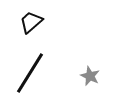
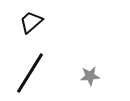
gray star: rotated 30 degrees counterclockwise
